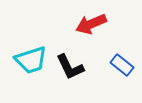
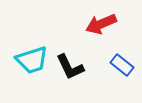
red arrow: moved 10 px right
cyan trapezoid: moved 1 px right
